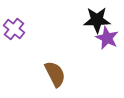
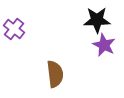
purple star: moved 3 px left, 7 px down
brown semicircle: rotated 20 degrees clockwise
